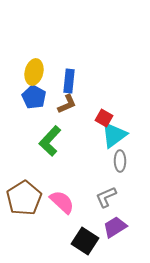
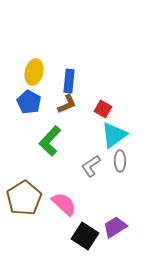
blue pentagon: moved 5 px left, 5 px down
red square: moved 1 px left, 9 px up
gray L-shape: moved 15 px left, 31 px up; rotated 10 degrees counterclockwise
pink semicircle: moved 2 px right, 2 px down
black square: moved 5 px up
